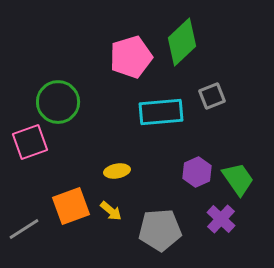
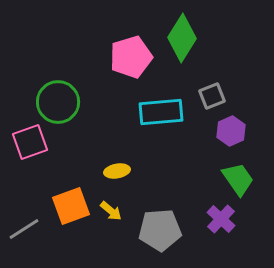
green diamond: moved 4 px up; rotated 15 degrees counterclockwise
purple hexagon: moved 34 px right, 41 px up
